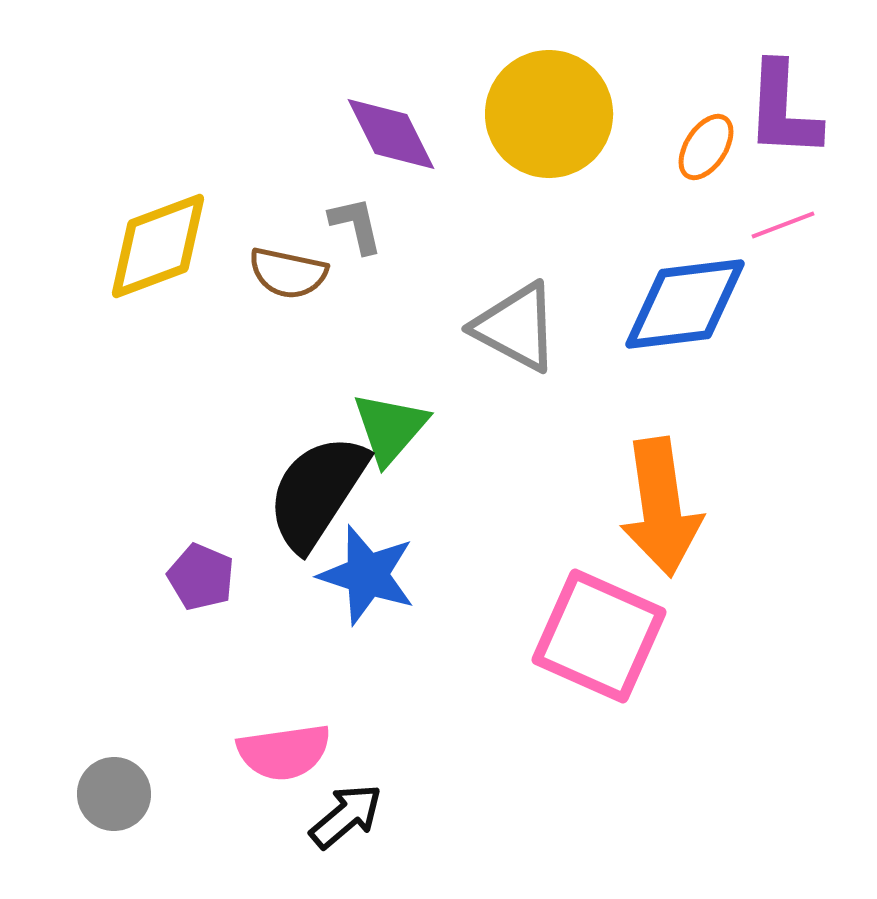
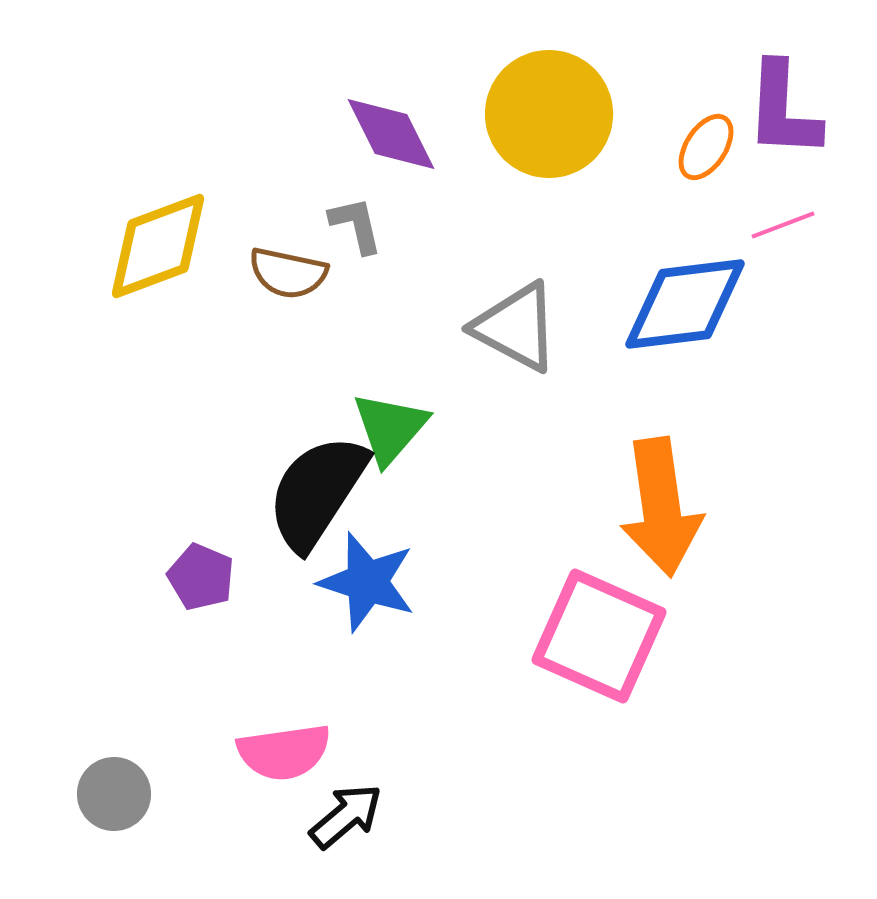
blue star: moved 7 px down
